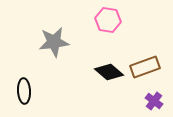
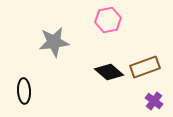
pink hexagon: rotated 20 degrees counterclockwise
